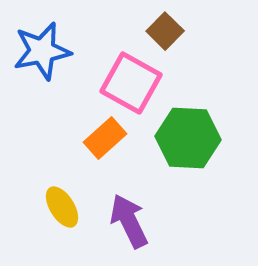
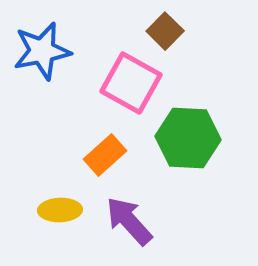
orange rectangle: moved 17 px down
yellow ellipse: moved 2 px left, 3 px down; rotated 60 degrees counterclockwise
purple arrow: rotated 16 degrees counterclockwise
